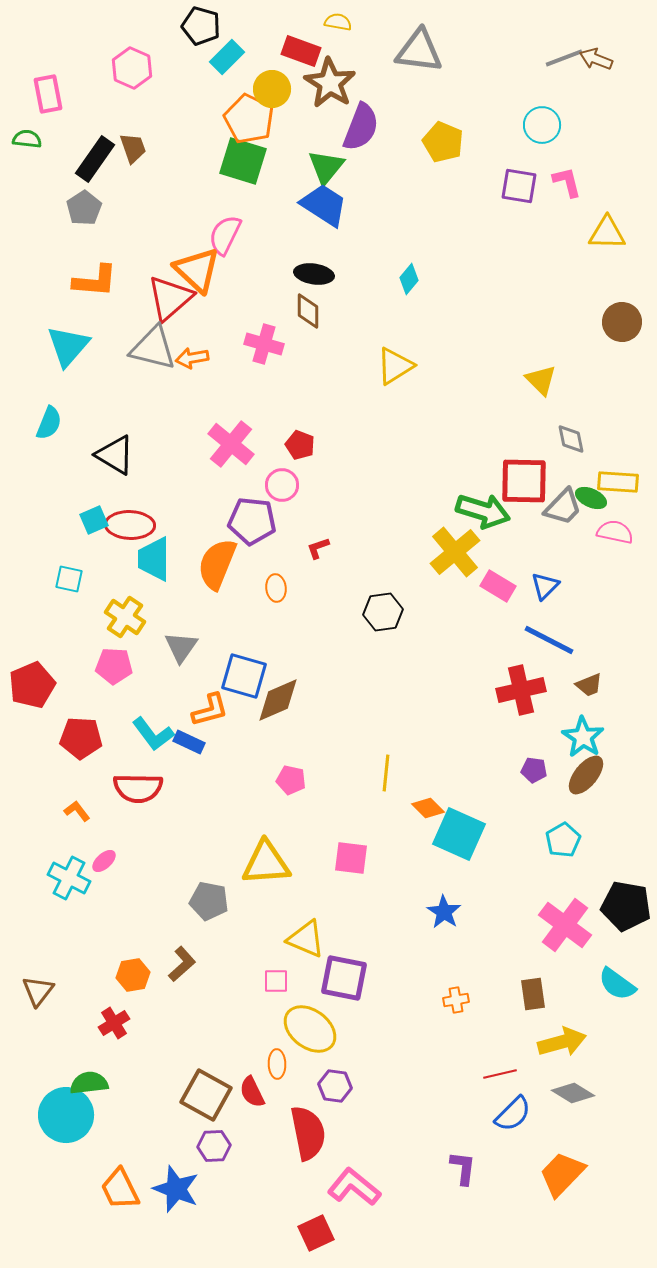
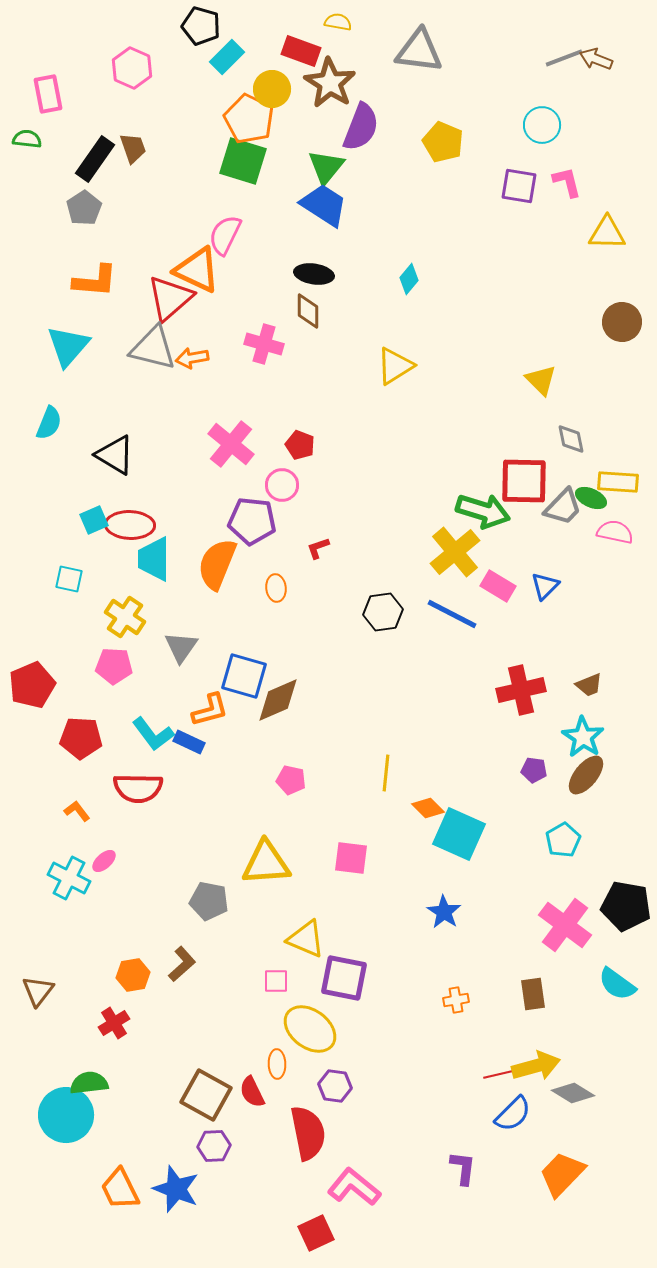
orange triangle at (197, 270): rotated 18 degrees counterclockwise
blue line at (549, 640): moved 97 px left, 26 px up
yellow arrow at (562, 1042): moved 26 px left, 24 px down
